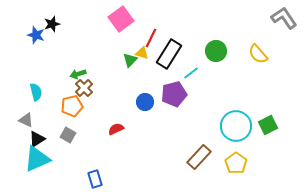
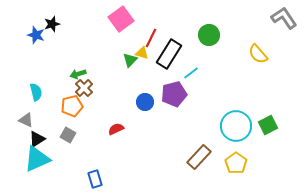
green circle: moved 7 px left, 16 px up
